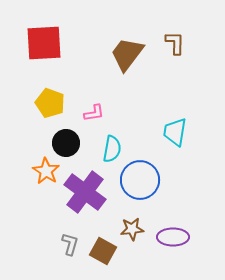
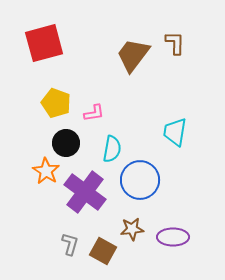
red square: rotated 12 degrees counterclockwise
brown trapezoid: moved 6 px right, 1 px down
yellow pentagon: moved 6 px right
